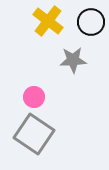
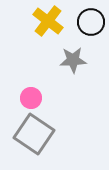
pink circle: moved 3 px left, 1 px down
